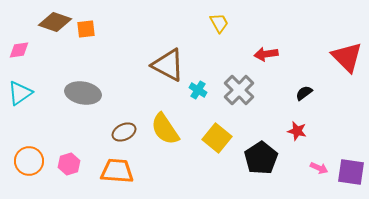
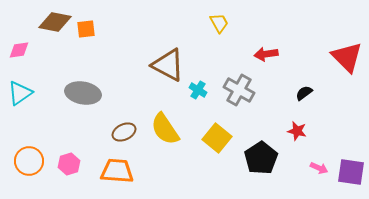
brown diamond: rotated 8 degrees counterclockwise
gray cross: rotated 16 degrees counterclockwise
